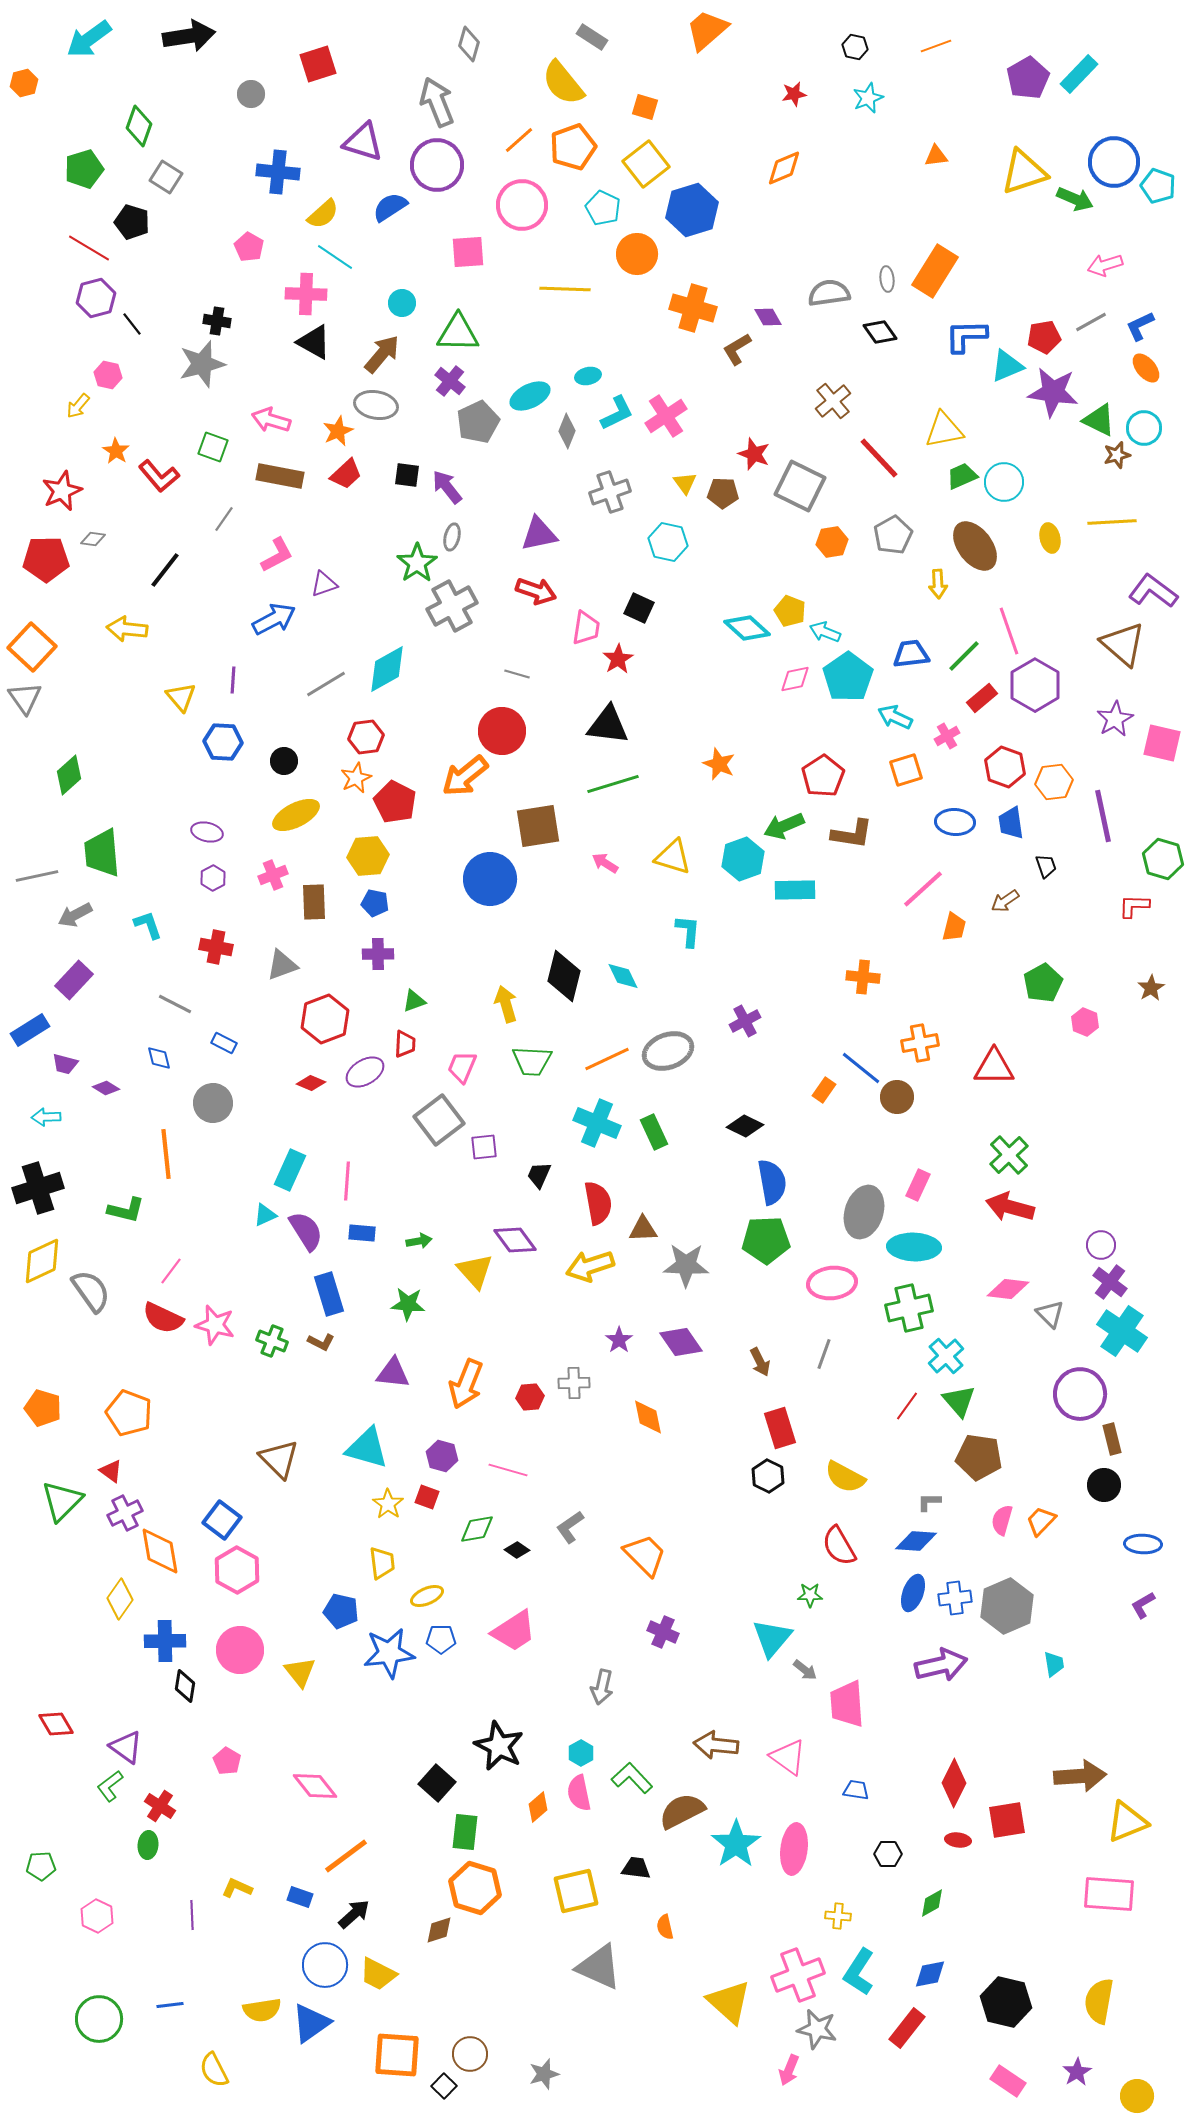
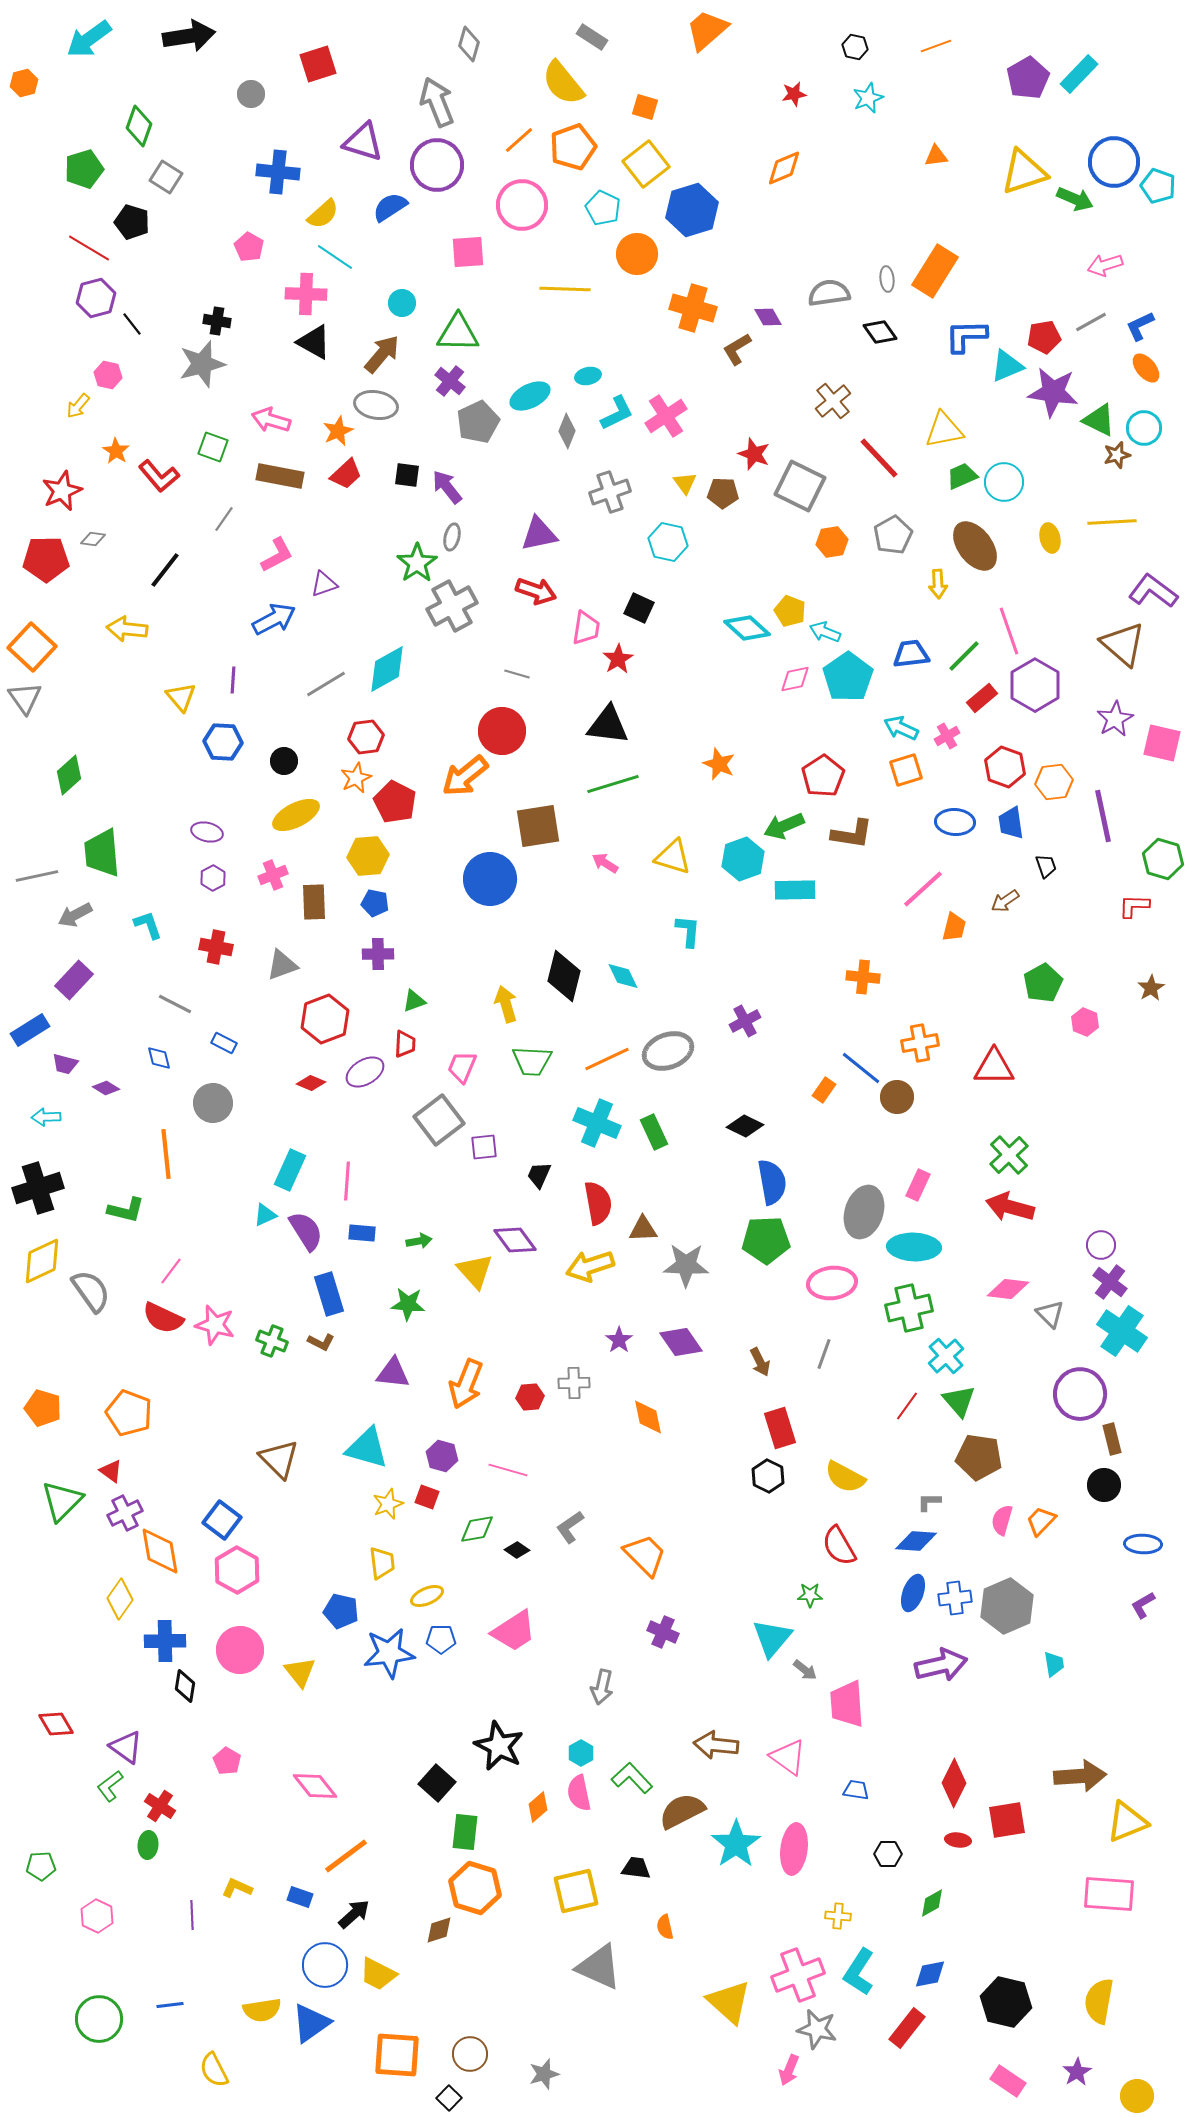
cyan arrow at (895, 717): moved 6 px right, 11 px down
yellow star at (388, 1504): rotated 16 degrees clockwise
black square at (444, 2086): moved 5 px right, 12 px down
